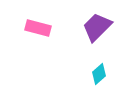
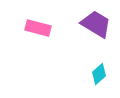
purple trapezoid: moved 1 px left, 3 px up; rotated 76 degrees clockwise
